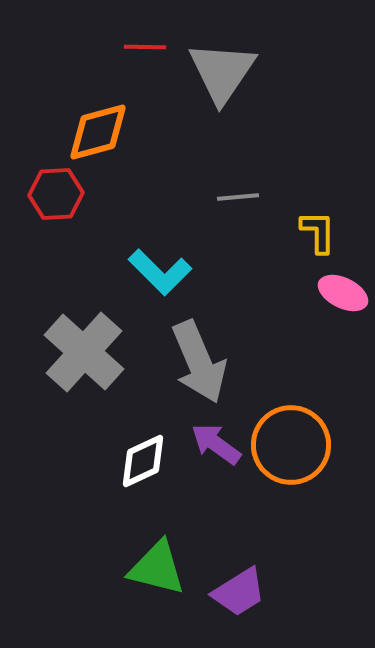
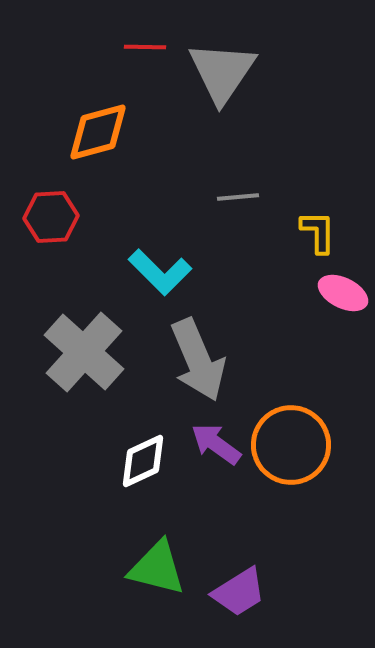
red hexagon: moved 5 px left, 23 px down
gray arrow: moved 1 px left, 2 px up
